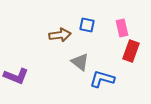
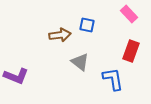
pink rectangle: moved 7 px right, 14 px up; rotated 30 degrees counterclockwise
blue L-shape: moved 11 px right; rotated 65 degrees clockwise
